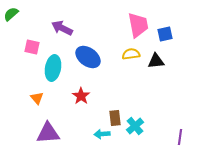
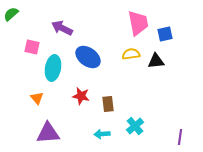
pink trapezoid: moved 2 px up
red star: rotated 24 degrees counterclockwise
brown rectangle: moved 7 px left, 14 px up
